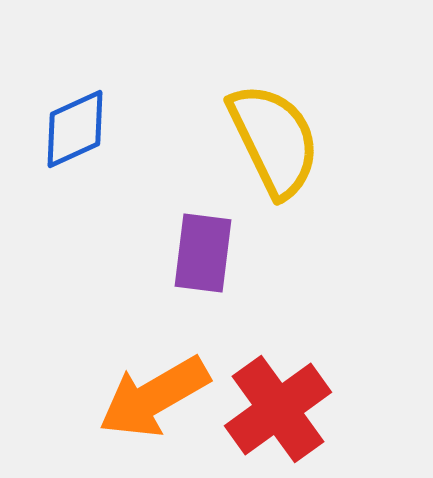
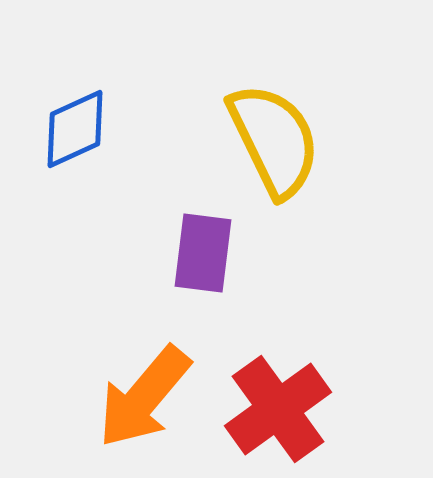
orange arrow: moved 10 px left; rotated 20 degrees counterclockwise
